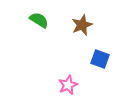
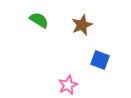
blue square: moved 1 px down
